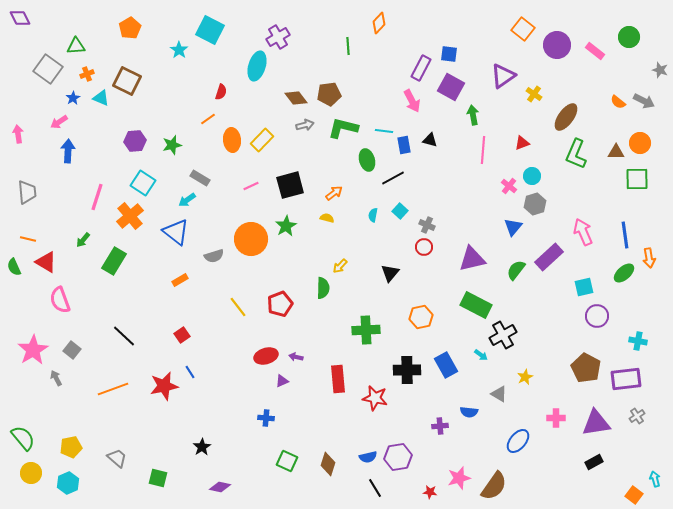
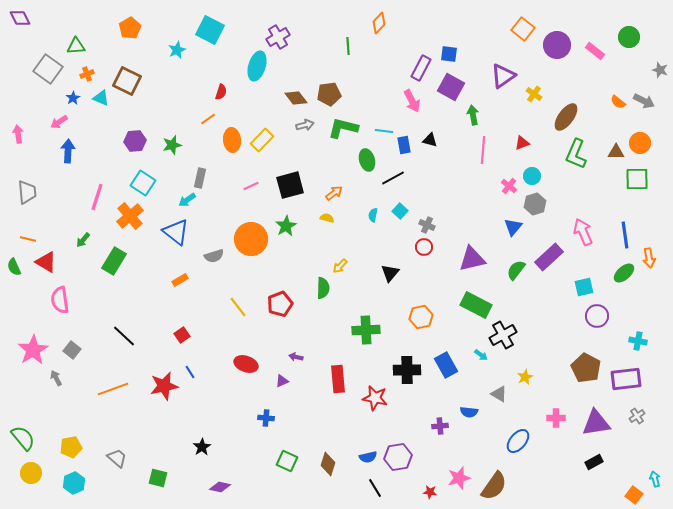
cyan star at (179, 50): moved 2 px left; rotated 12 degrees clockwise
gray rectangle at (200, 178): rotated 72 degrees clockwise
pink semicircle at (60, 300): rotated 12 degrees clockwise
red ellipse at (266, 356): moved 20 px left, 8 px down; rotated 35 degrees clockwise
cyan hexagon at (68, 483): moved 6 px right
